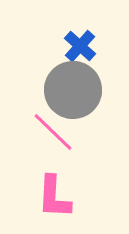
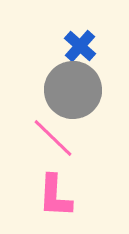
pink line: moved 6 px down
pink L-shape: moved 1 px right, 1 px up
